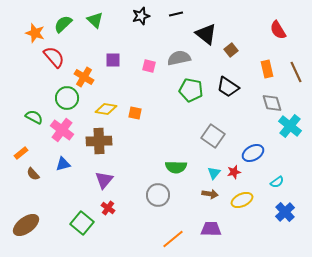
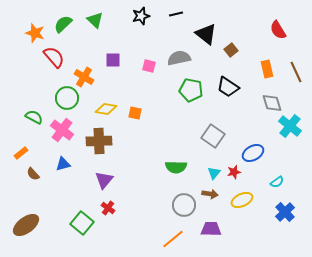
gray circle at (158, 195): moved 26 px right, 10 px down
